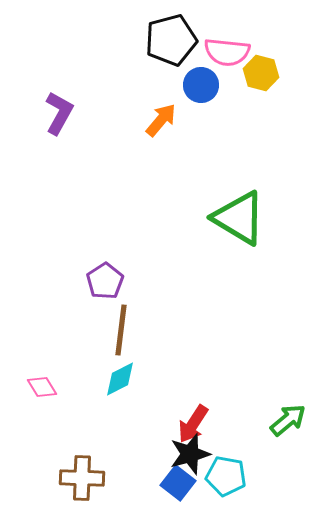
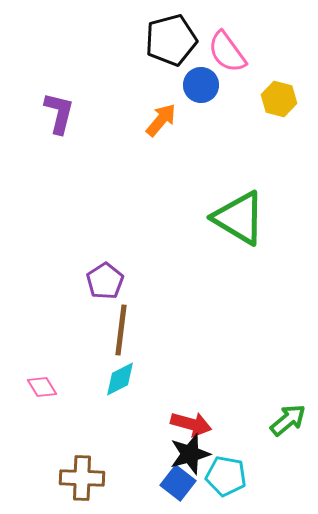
pink semicircle: rotated 48 degrees clockwise
yellow hexagon: moved 18 px right, 26 px down
purple L-shape: rotated 15 degrees counterclockwise
red arrow: moved 2 px left; rotated 108 degrees counterclockwise
